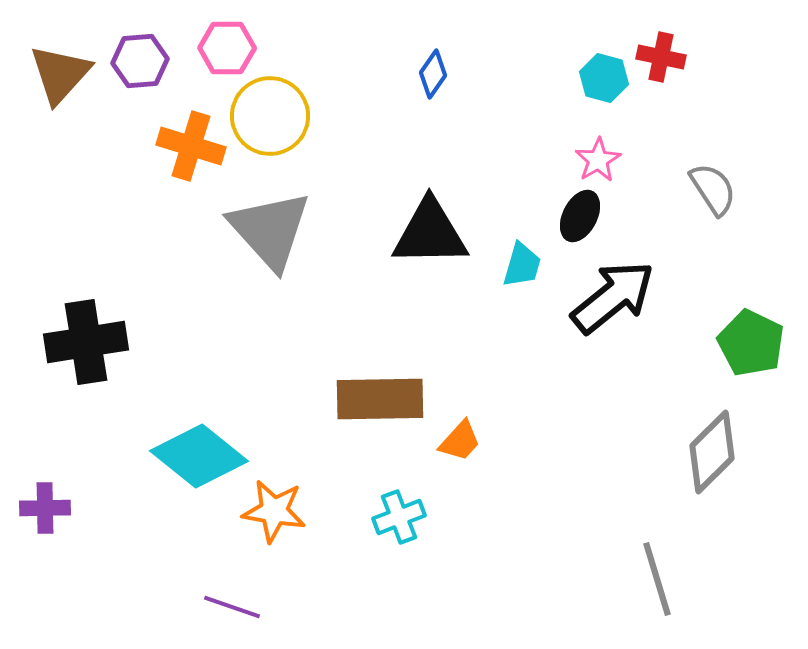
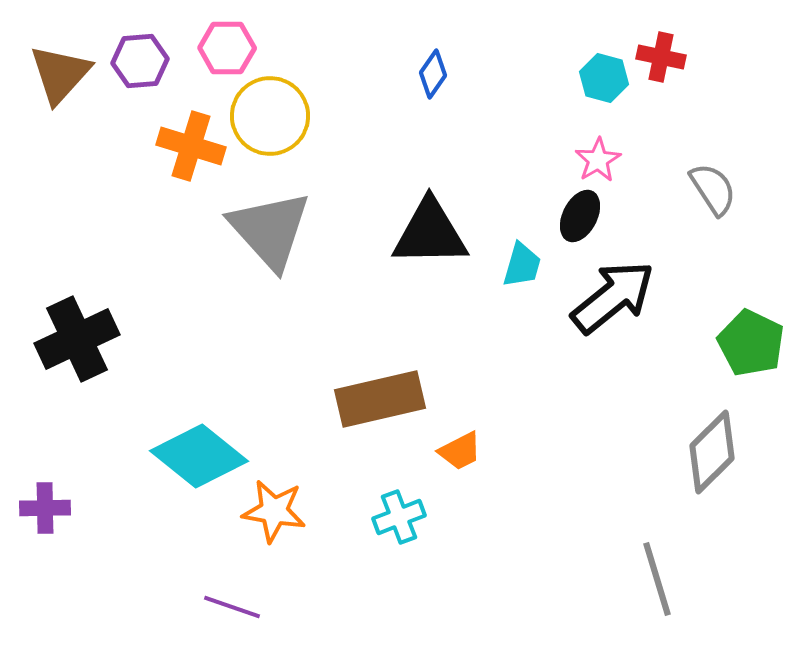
black cross: moved 9 px left, 3 px up; rotated 16 degrees counterclockwise
brown rectangle: rotated 12 degrees counterclockwise
orange trapezoid: moved 10 px down; rotated 21 degrees clockwise
